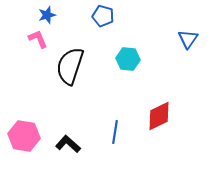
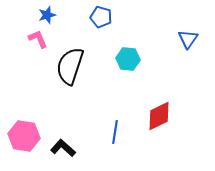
blue pentagon: moved 2 px left, 1 px down
black L-shape: moved 5 px left, 4 px down
